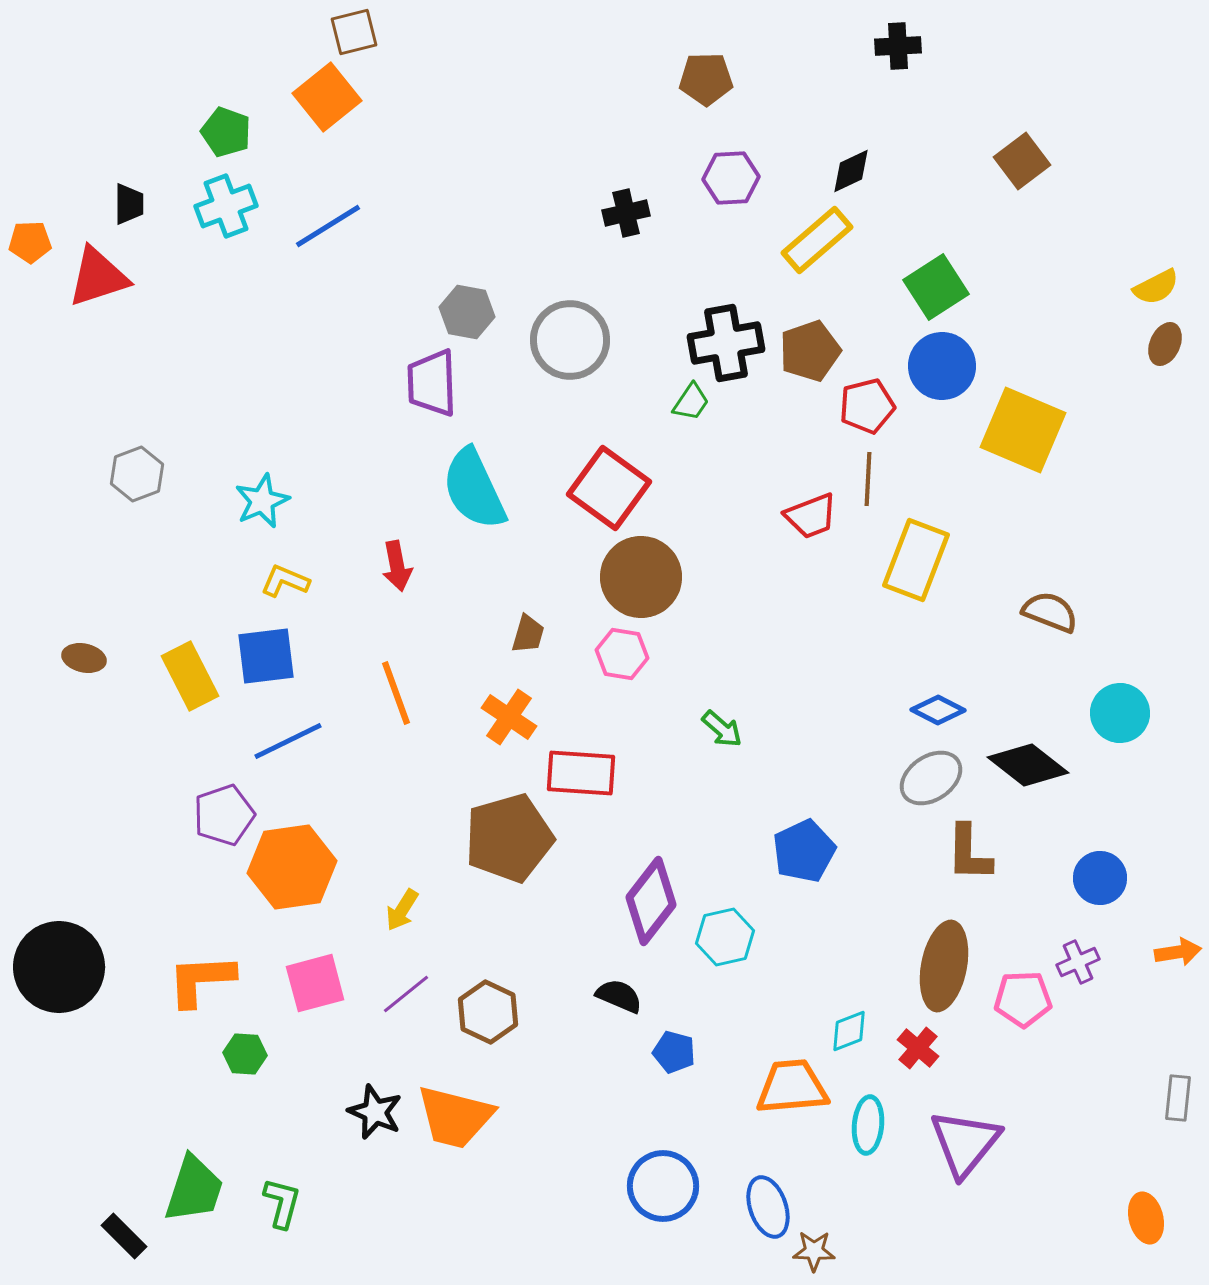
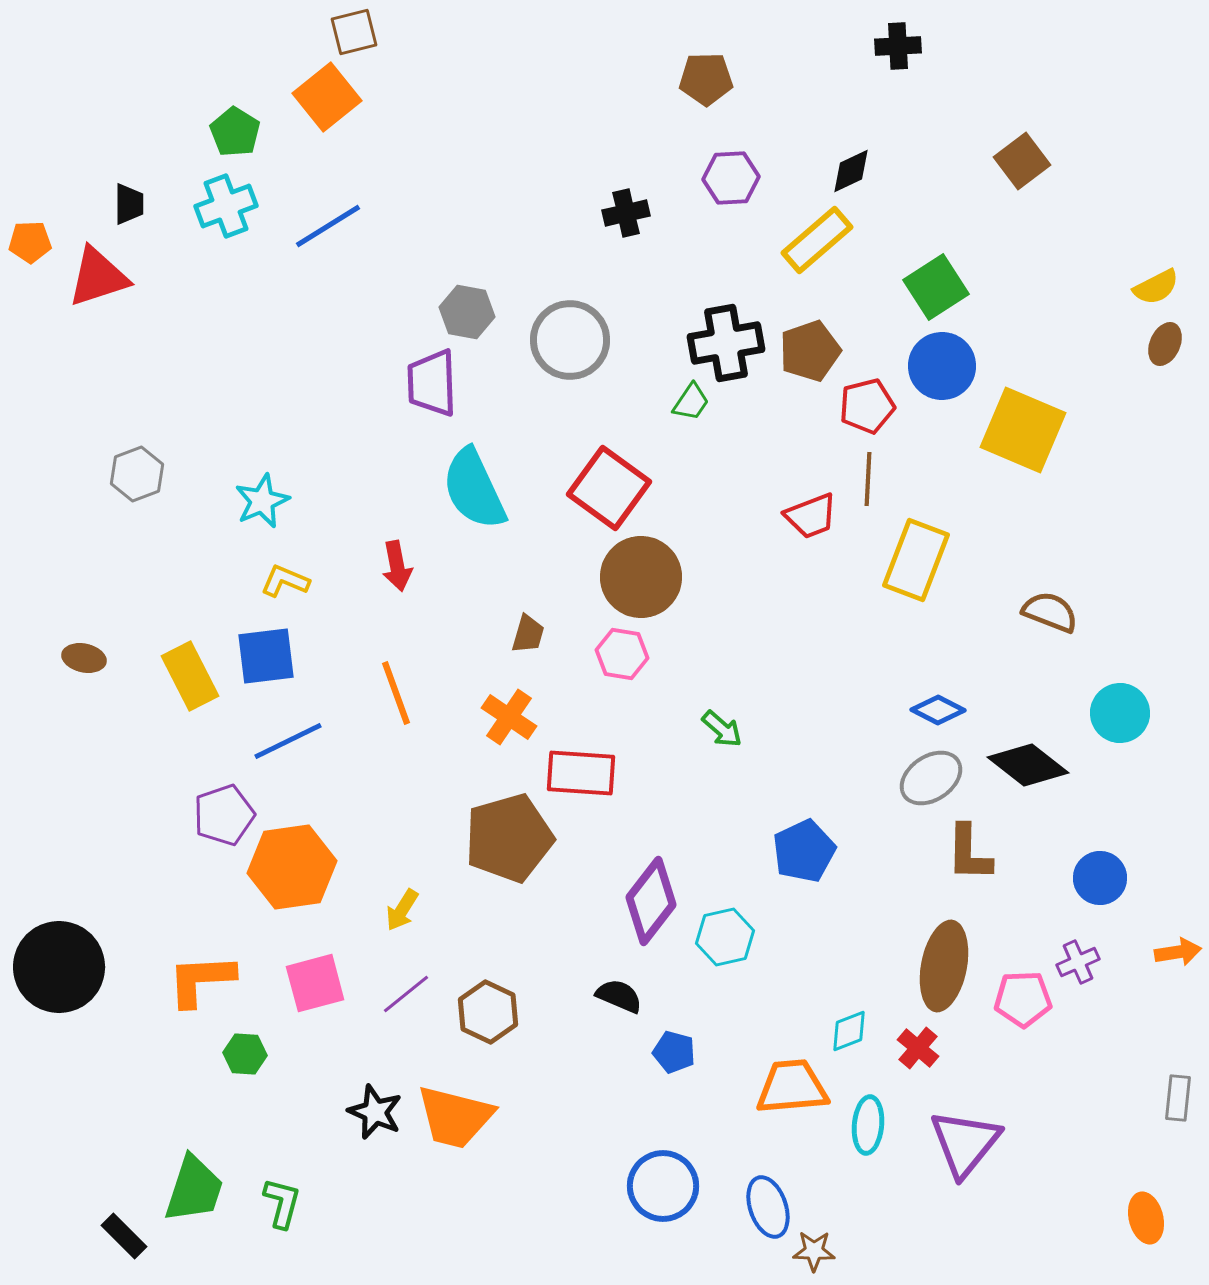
green pentagon at (226, 132): moved 9 px right; rotated 12 degrees clockwise
